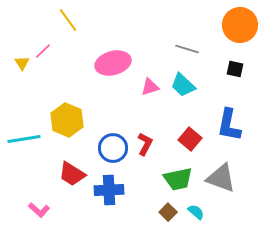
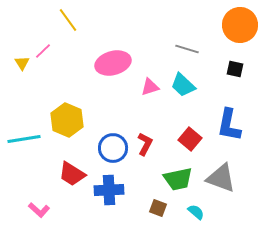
brown square: moved 10 px left, 4 px up; rotated 24 degrees counterclockwise
